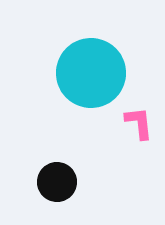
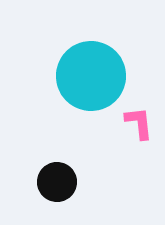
cyan circle: moved 3 px down
